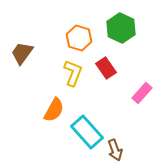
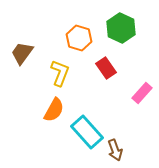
yellow L-shape: moved 13 px left
